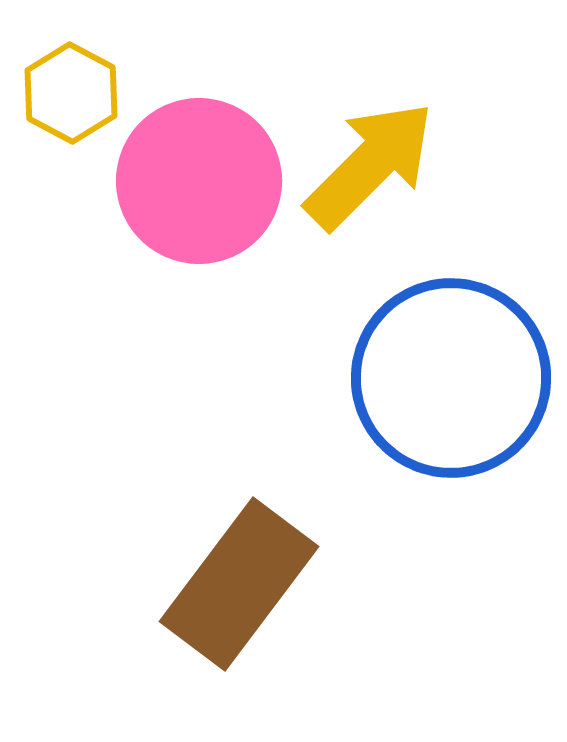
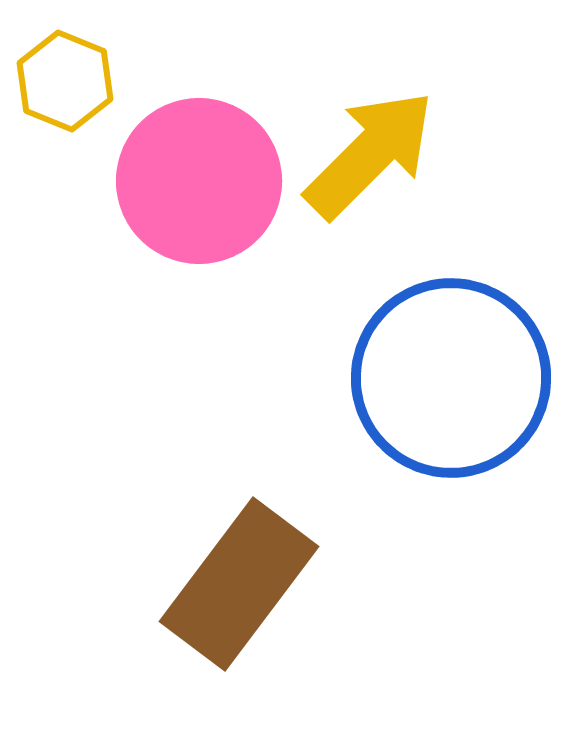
yellow hexagon: moved 6 px left, 12 px up; rotated 6 degrees counterclockwise
yellow arrow: moved 11 px up
